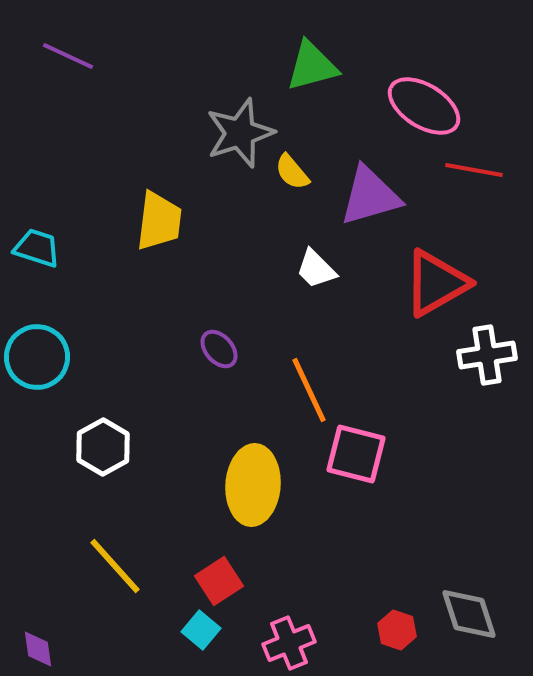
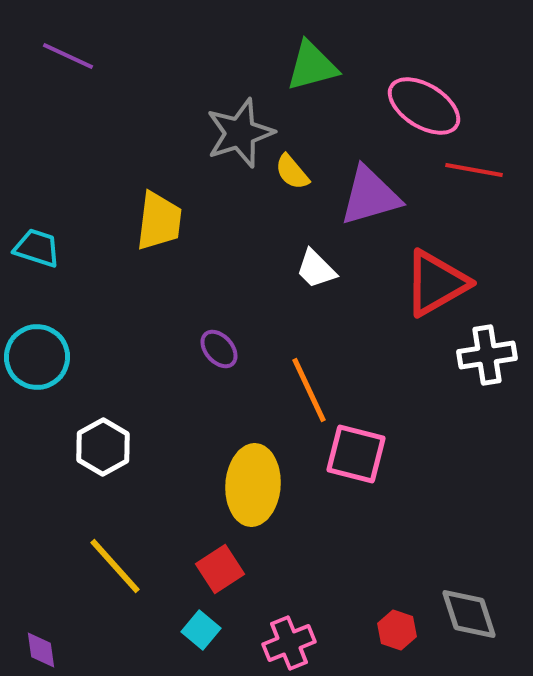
red square: moved 1 px right, 12 px up
purple diamond: moved 3 px right, 1 px down
